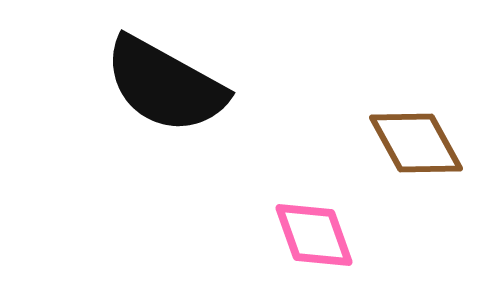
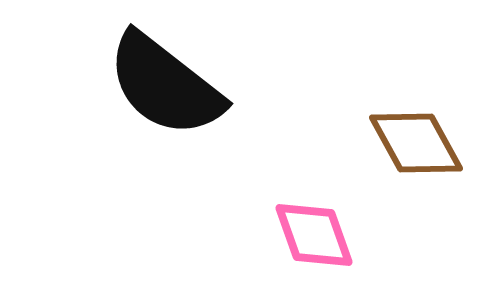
black semicircle: rotated 9 degrees clockwise
